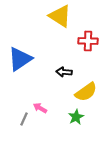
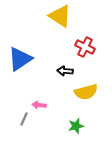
red cross: moved 3 px left, 6 px down; rotated 24 degrees clockwise
black arrow: moved 1 px right, 1 px up
yellow semicircle: rotated 20 degrees clockwise
pink arrow: moved 1 px left, 3 px up; rotated 24 degrees counterclockwise
green star: moved 9 px down; rotated 14 degrees clockwise
